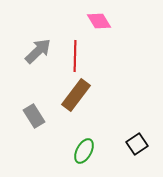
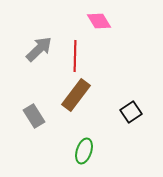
gray arrow: moved 1 px right, 2 px up
black square: moved 6 px left, 32 px up
green ellipse: rotated 10 degrees counterclockwise
